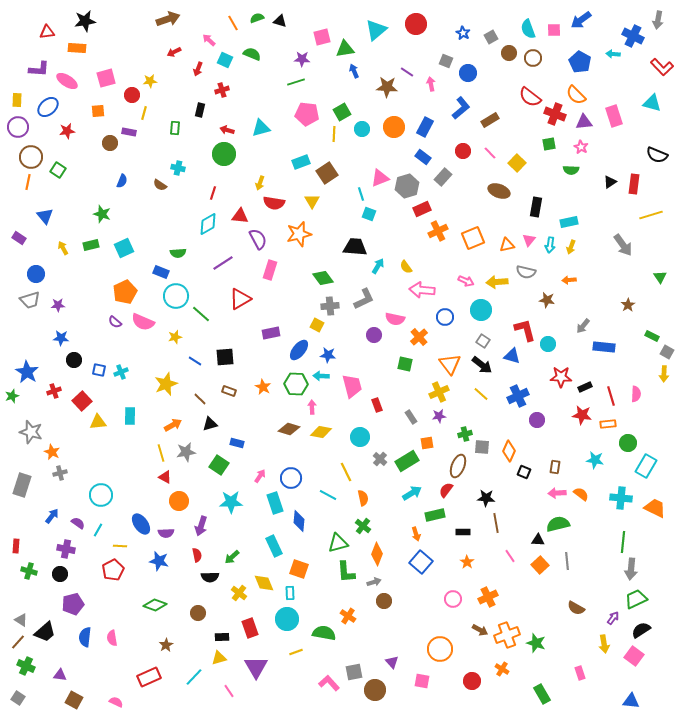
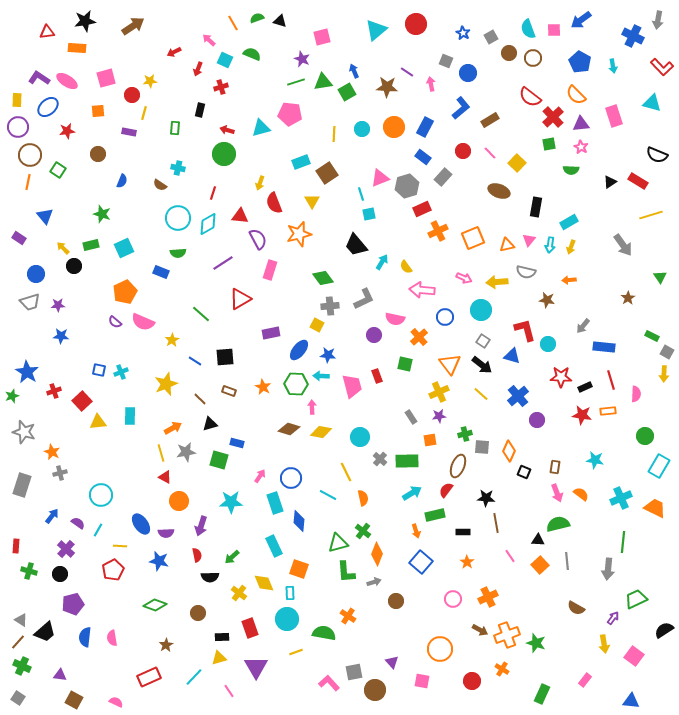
brown arrow at (168, 19): moved 35 px left, 7 px down; rotated 15 degrees counterclockwise
green triangle at (345, 49): moved 22 px left, 33 px down
cyan arrow at (613, 54): moved 12 px down; rotated 104 degrees counterclockwise
purple star at (302, 59): rotated 21 degrees clockwise
purple L-shape at (39, 69): moved 9 px down; rotated 150 degrees counterclockwise
red cross at (222, 90): moved 1 px left, 3 px up
green square at (342, 112): moved 5 px right, 20 px up
pink pentagon at (307, 114): moved 17 px left
red cross at (555, 114): moved 2 px left, 3 px down; rotated 25 degrees clockwise
purple triangle at (584, 122): moved 3 px left, 2 px down
brown circle at (110, 143): moved 12 px left, 11 px down
brown circle at (31, 157): moved 1 px left, 2 px up
red rectangle at (634, 184): moved 4 px right, 3 px up; rotated 66 degrees counterclockwise
red semicircle at (274, 203): rotated 60 degrees clockwise
cyan square at (369, 214): rotated 32 degrees counterclockwise
cyan rectangle at (569, 222): rotated 18 degrees counterclockwise
black trapezoid at (355, 247): moved 1 px right, 2 px up; rotated 135 degrees counterclockwise
yellow arrow at (63, 248): rotated 16 degrees counterclockwise
cyan arrow at (378, 266): moved 4 px right, 4 px up
pink arrow at (466, 281): moved 2 px left, 3 px up
cyan circle at (176, 296): moved 2 px right, 78 px up
gray trapezoid at (30, 300): moved 2 px down
brown star at (628, 305): moved 7 px up
yellow star at (175, 337): moved 3 px left, 3 px down; rotated 16 degrees counterclockwise
blue star at (61, 338): moved 2 px up
black circle at (74, 360): moved 94 px up
blue cross at (518, 396): rotated 15 degrees counterclockwise
red line at (611, 396): moved 16 px up
red rectangle at (377, 405): moved 29 px up
orange rectangle at (608, 424): moved 13 px up
orange arrow at (173, 425): moved 3 px down
gray star at (31, 432): moved 7 px left
orange square at (427, 443): moved 3 px right, 3 px up
green circle at (628, 443): moved 17 px right, 7 px up
green rectangle at (407, 461): rotated 30 degrees clockwise
green square at (219, 465): moved 5 px up; rotated 18 degrees counterclockwise
cyan rectangle at (646, 466): moved 13 px right
pink arrow at (557, 493): rotated 108 degrees counterclockwise
cyan cross at (621, 498): rotated 30 degrees counterclockwise
green cross at (363, 526): moved 5 px down
orange arrow at (416, 534): moved 3 px up
purple cross at (66, 549): rotated 30 degrees clockwise
gray arrow at (631, 569): moved 23 px left
brown circle at (384, 601): moved 12 px right
black semicircle at (641, 630): moved 23 px right
green cross at (26, 666): moved 4 px left
pink rectangle at (580, 673): moved 5 px right, 7 px down; rotated 56 degrees clockwise
green rectangle at (542, 694): rotated 54 degrees clockwise
